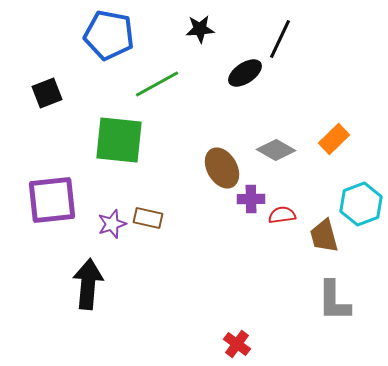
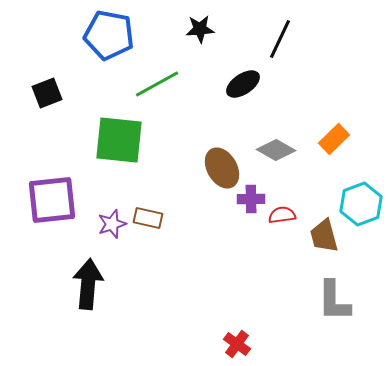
black ellipse: moved 2 px left, 11 px down
